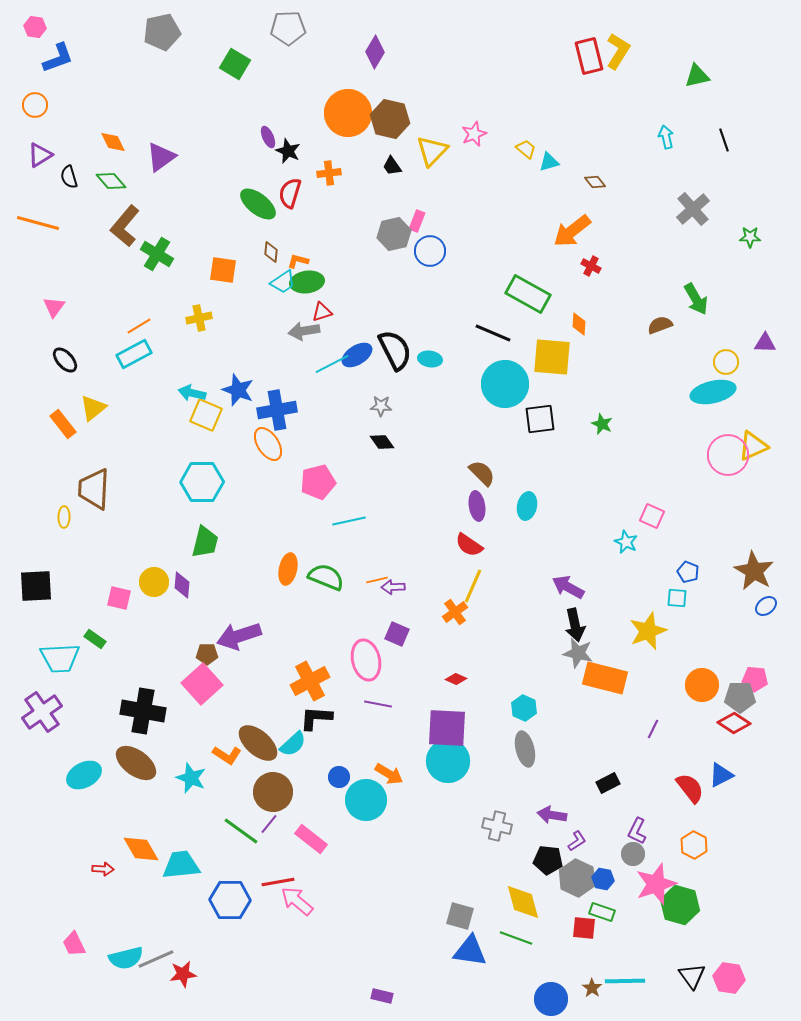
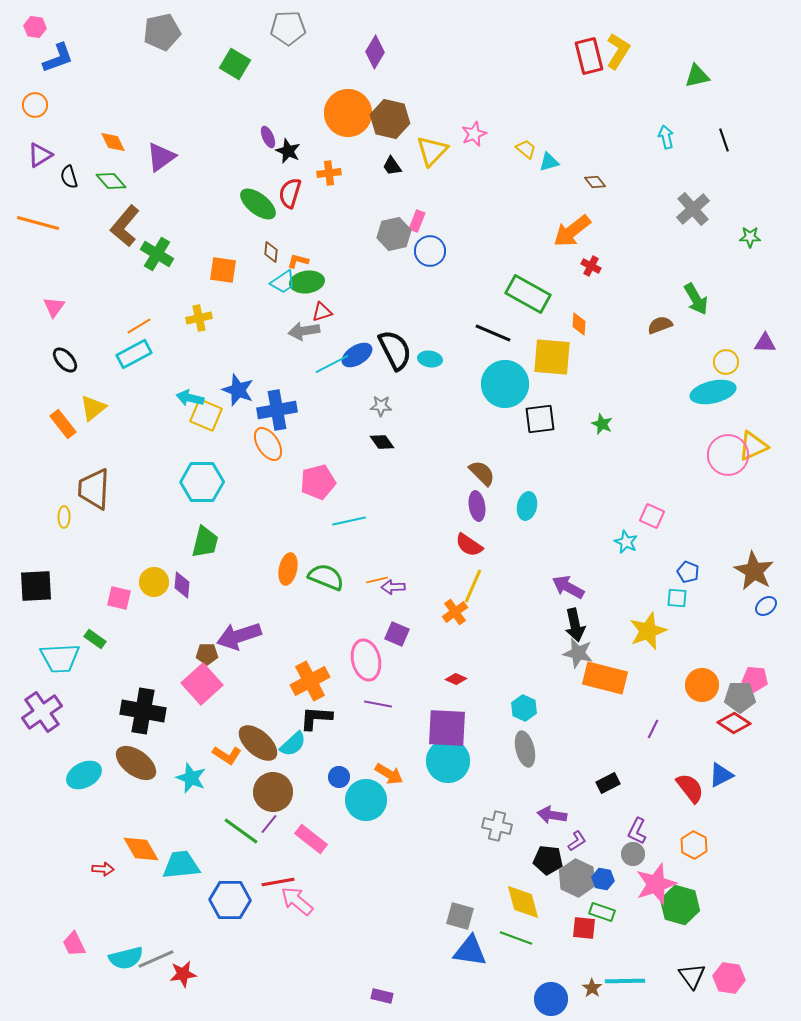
cyan arrow at (192, 393): moved 2 px left, 5 px down
